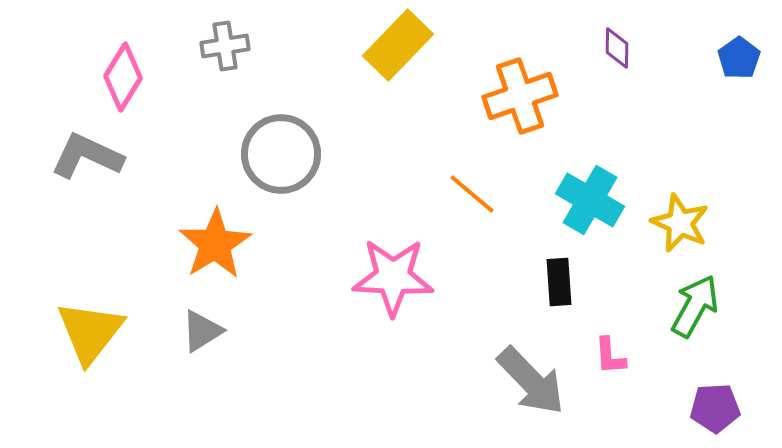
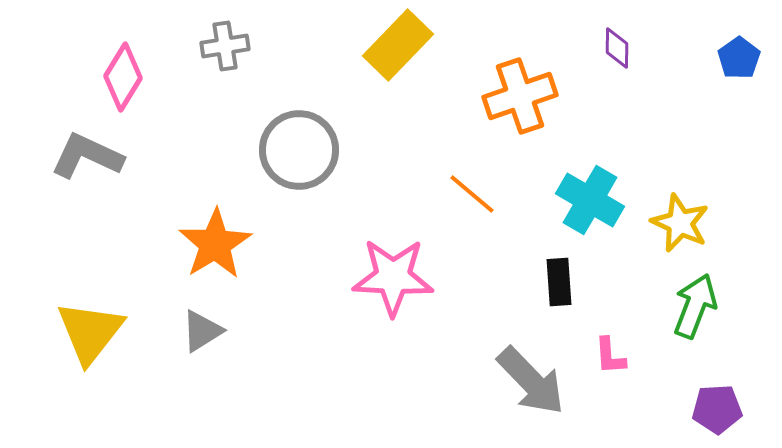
gray circle: moved 18 px right, 4 px up
green arrow: rotated 8 degrees counterclockwise
purple pentagon: moved 2 px right, 1 px down
